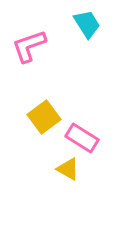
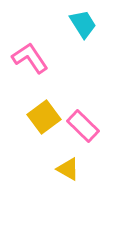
cyan trapezoid: moved 4 px left
pink L-shape: moved 1 px right, 12 px down; rotated 75 degrees clockwise
pink rectangle: moved 1 px right, 12 px up; rotated 12 degrees clockwise
